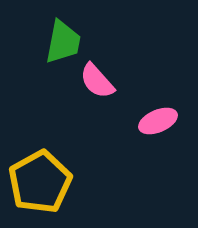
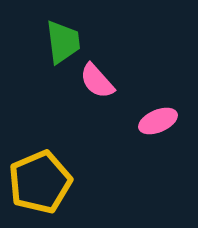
green trapezoid: rotated 18 degrees counterclockwise
yellow pentagon: rotated 6 degrees clockwise
